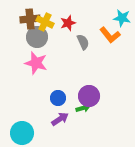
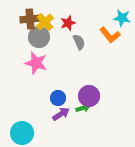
yellow cross: rotated 24 degrees clockwise
gray circle: moved 2 px right
gray semicircle: moved 4 px left
purple arrow: moved 1 px right, 5 px up
